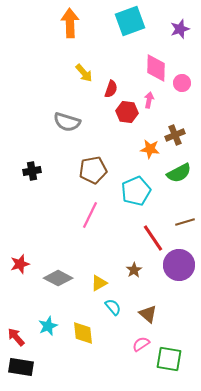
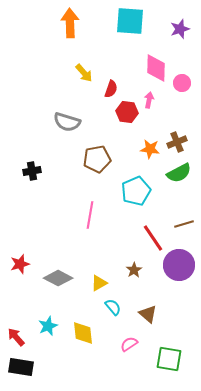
cyan square: rotated 24 degrees clockwise
brown cross: moved 2 px right, 7 px down
brown pentagon: moved 4 px right, 11 px up
pink line: rotated 16 degrees counterclockwise
brown line: moved 1 px left, 2 px down
pink semicircle: moved 12 px left
